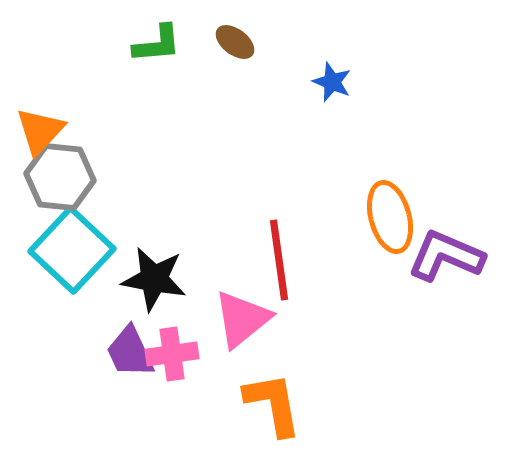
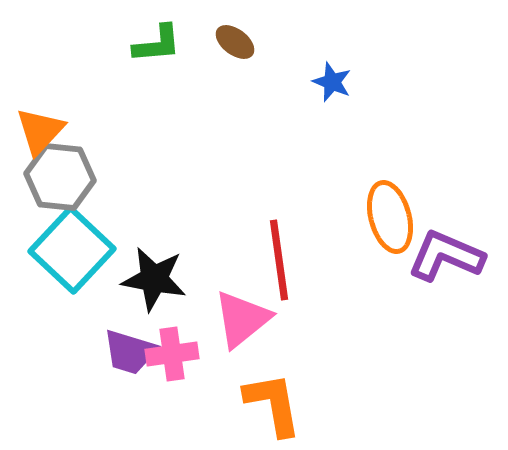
purple trapezoid: rotated 48 degrees counterclockwise
